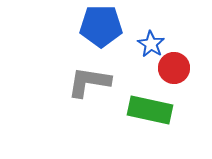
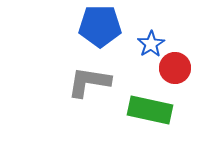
blue pentagon: moved 1 px left
blue star: rotated 8 degrees clockwise
red circle: moved 1 px right
